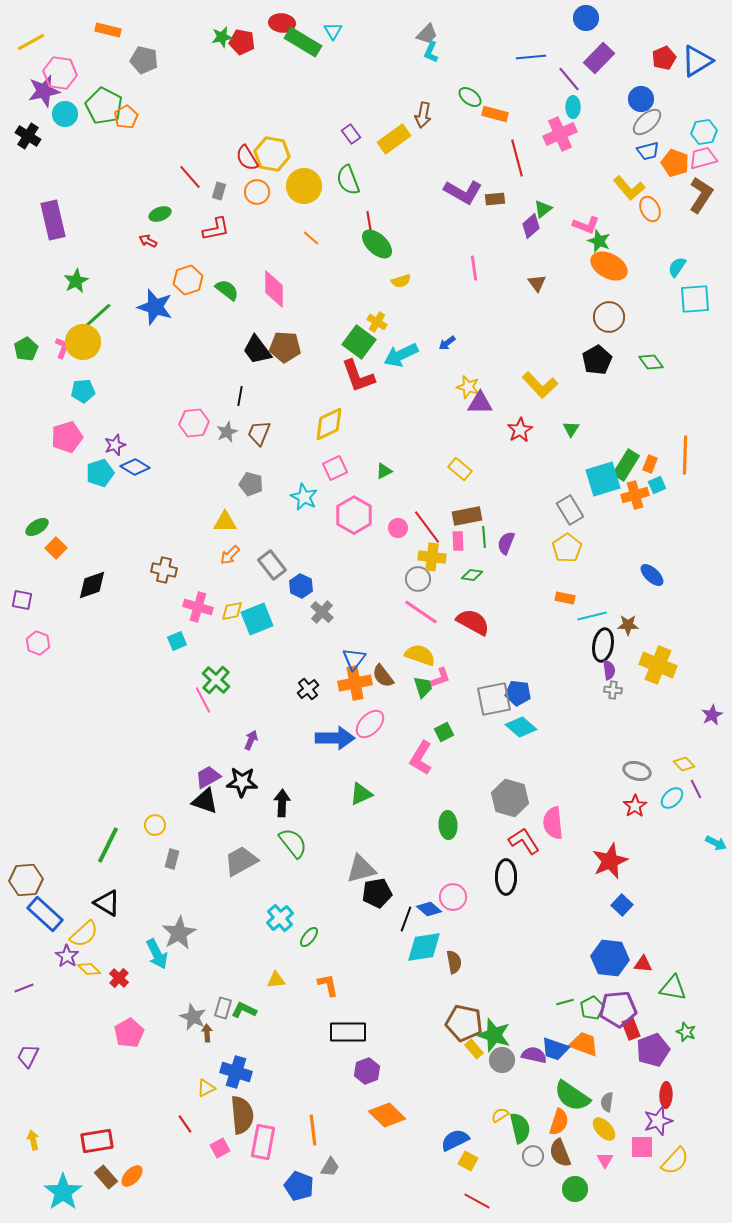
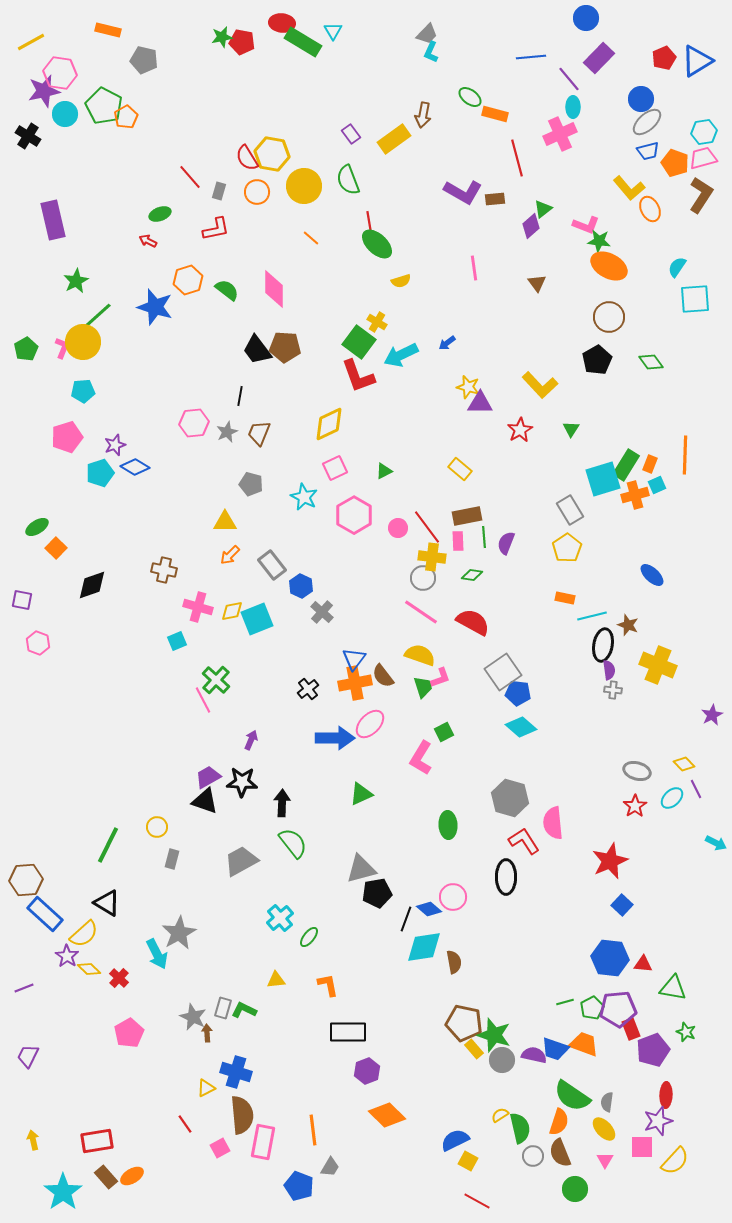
green star at (599, 241): rotated 15 degrees counterclockwise
gray circle at (418, 579): moved 5 px right, 1 px up
brown star at (628, 625): rotated 20 degrees clockwise
gray square at (494, 699): moved 9 px right, 27 px up; rotated 24 degrees counterclockwise
yellow circle at (155, 825): moved 2 px right, 2 px down
orange ellipse at (132, 1176): rotated 15 degrees clockwise
